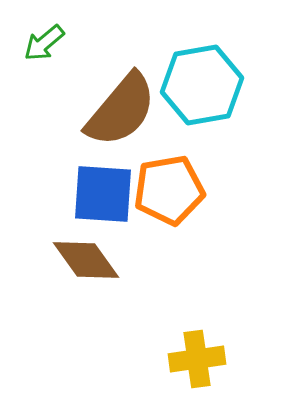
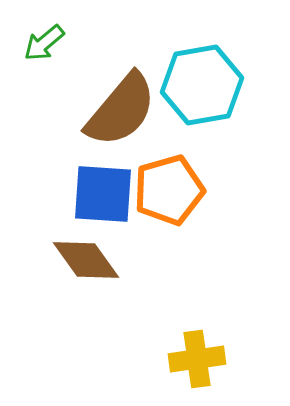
orange pentagon: rotated 6 degrees counterclockwise
